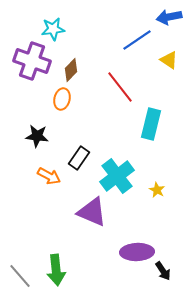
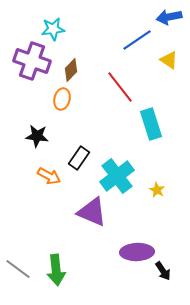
cyan rectangle: rotated 32 degrees counterclockwise
gray line: moved 2 px left, 7 px up; rotated 12 degrees counterclockwise
